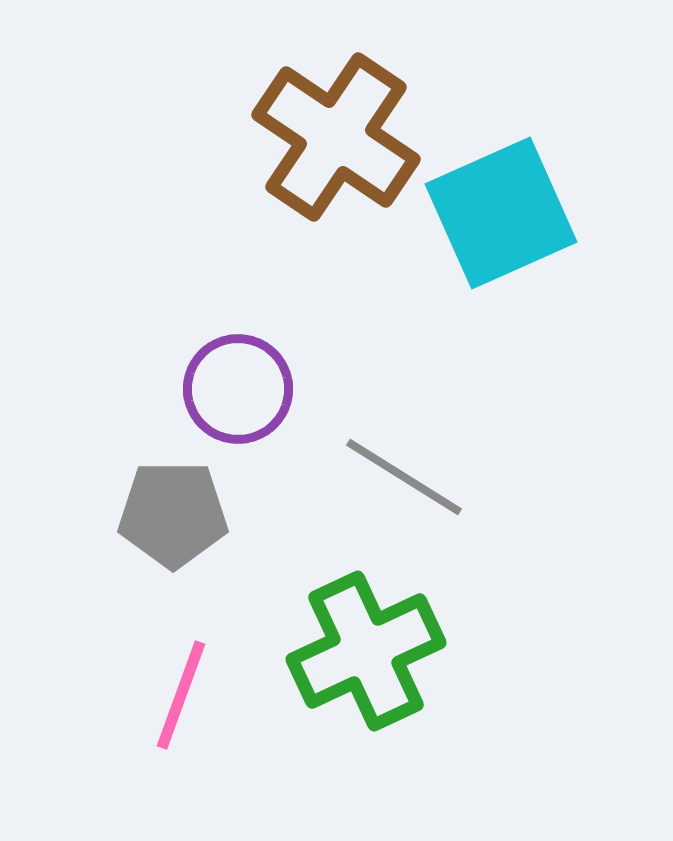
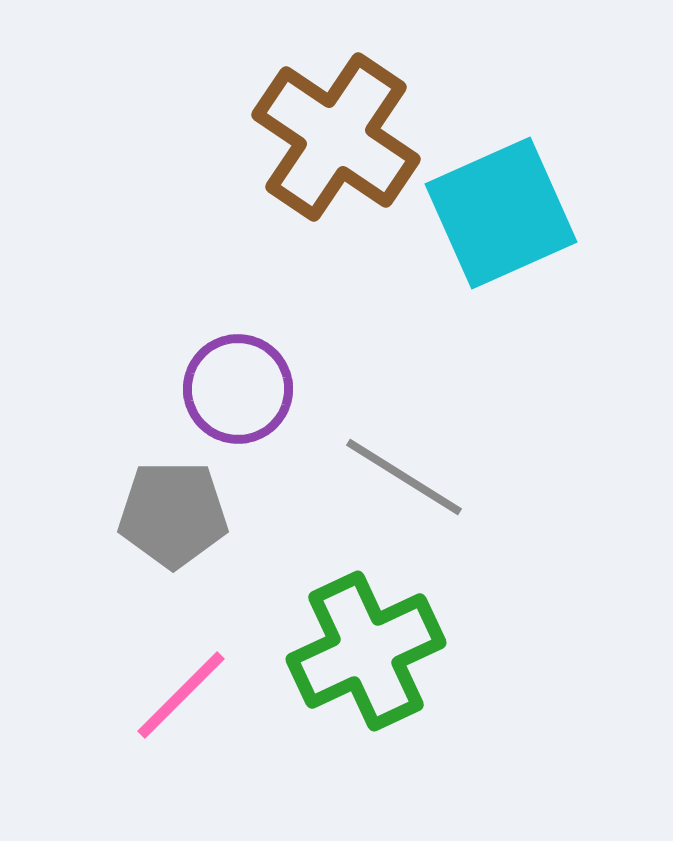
pink line: rotated 25 degrees clockwise
